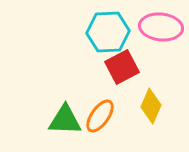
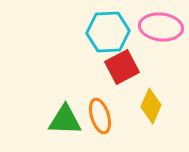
orange ellipse: rotated 52 degrees counterclockwise
